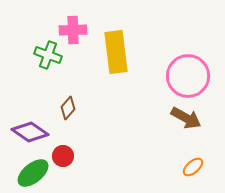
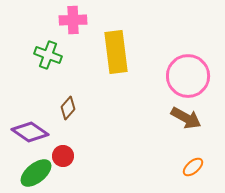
pink cross: moved 10 px up
green ellipse: moved 3 px right
